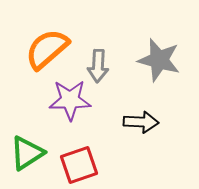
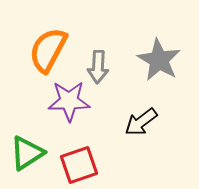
orange semicircle: moved 1 px right, 1 px down; rotated 21 degrees counterclockwise
gray star: rotated 15 degrees clockwise
gray arrow: moved 1 px down
purple star: moved 1 px left, 1 px down
black arrow: rotated 140 degrees clockwise
